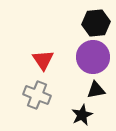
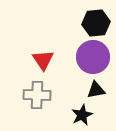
gray cross: rotated 20 degrees counterclockwise
